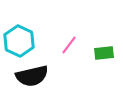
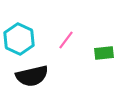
cyan hexagon: moved 2 px up
pink line: moved 3 px left, 5 px up
